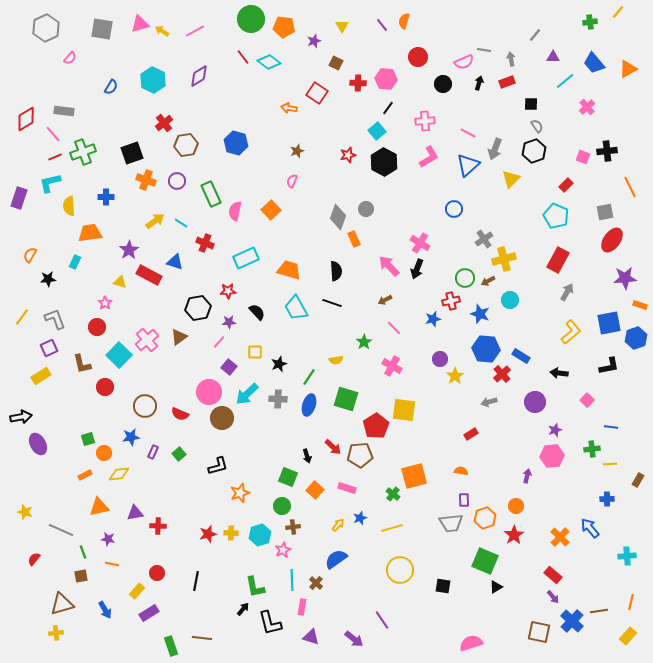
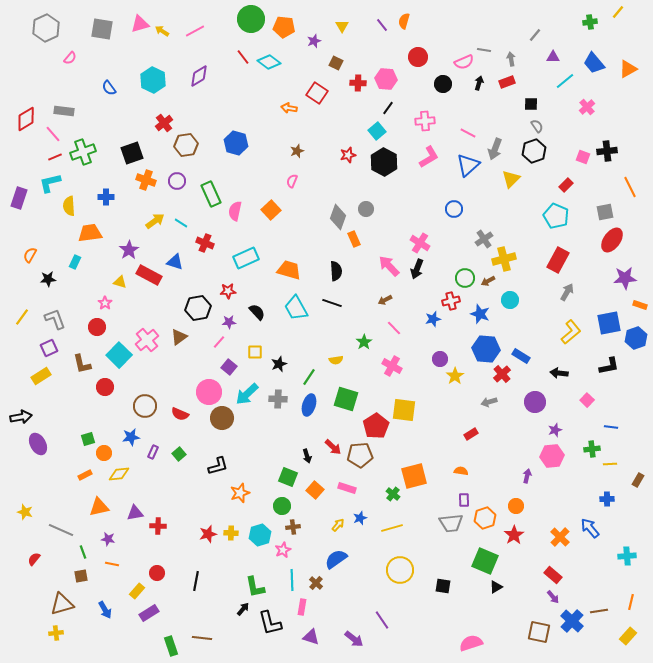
blue semicircle at (111, 87): moved 2 px left, 1 px down; rotated 112 degrees clockwise
